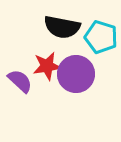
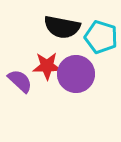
red star: rotated 8 degrees clockwise
